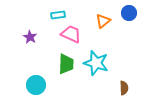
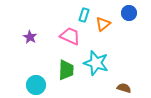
cyan rectangle: moved 26 px right; rotated 64 degrees counterclockwise
orange triangle: moved 3 px down
pink trapezoid: moved 1 px left, 2 px down
green trapezoid: moved 6 px down
brown semicircle: rotated 72 degrees counterclockwise
